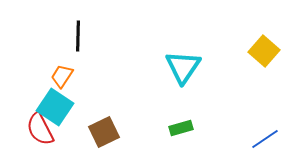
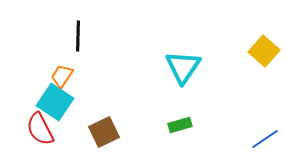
cyan square: moved 5 px up
green rectangle: moved 1 px left, 3 px up
